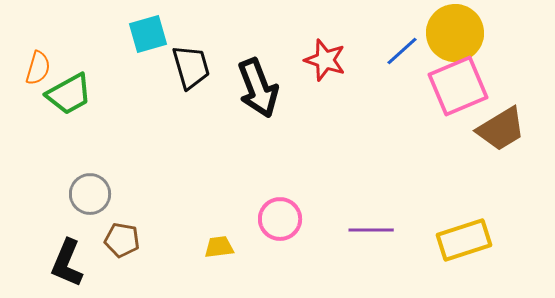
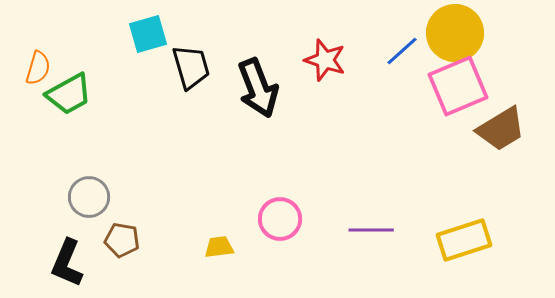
gray circle: moved 1 px left, 3 px down
